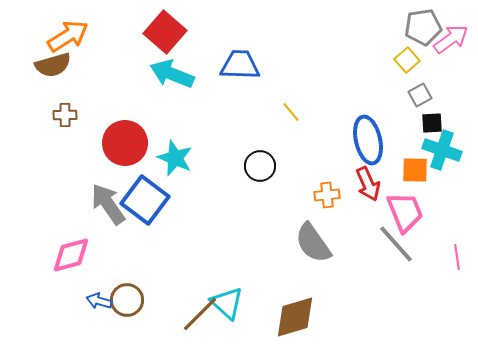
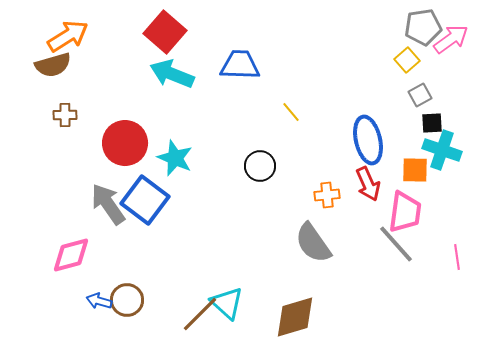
pink trapezoid: rotated 30 degrees clockwise
